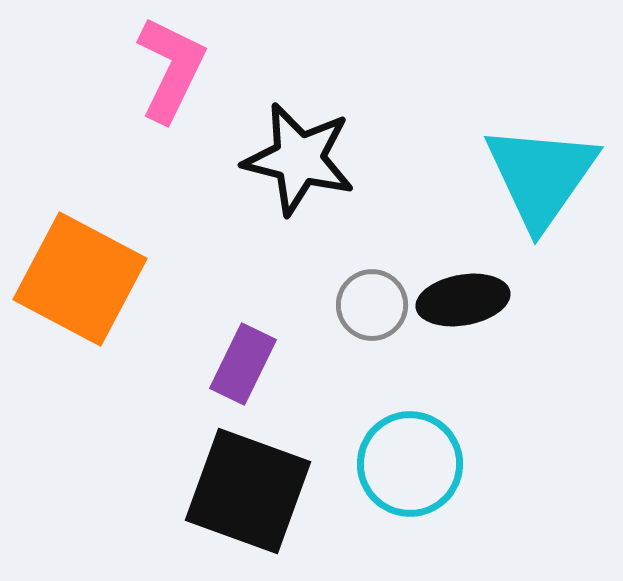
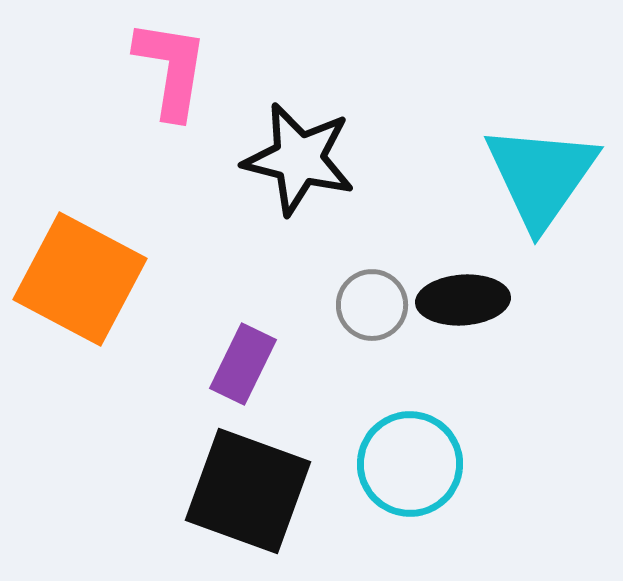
pink L-shape: rotated 17 degrees counterclockwise
black ellipse: rotated 6 degrees clockwise
